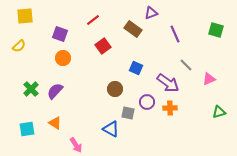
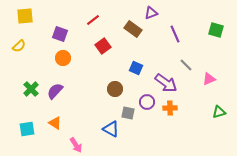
purple arrow: moved 2 px left
